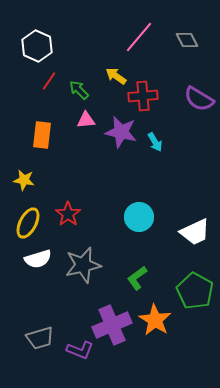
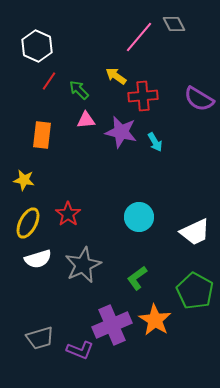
gray diamond: moved 13 px left, 16 px up
gray star: rotated 12 degrees counterclockwise
